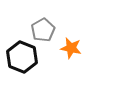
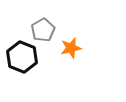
orange star: rotated 25 degrees counterclockwise
